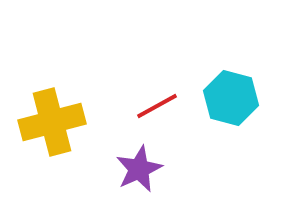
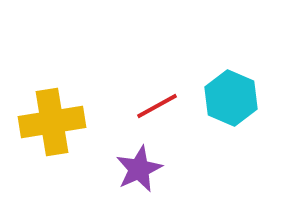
cyan hexagon: rotated 8 degrees clockwise
yellow cross: rotated 6 degrees clockwise
